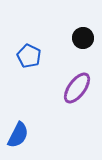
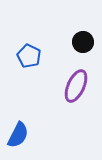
black circle: moved 4 px down
purple ellipse: moved 1 px left, 2 px up; rotated 12 degrees counterclockwise
